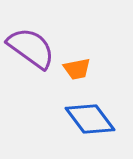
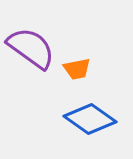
blue diamond: rotated 18 degrees counterclockwise
